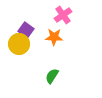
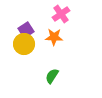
pink cross: moved 2 px left, 1 px up
purple square: rotated 21 degrees clockwise
yellow circle: moved 5 px right
